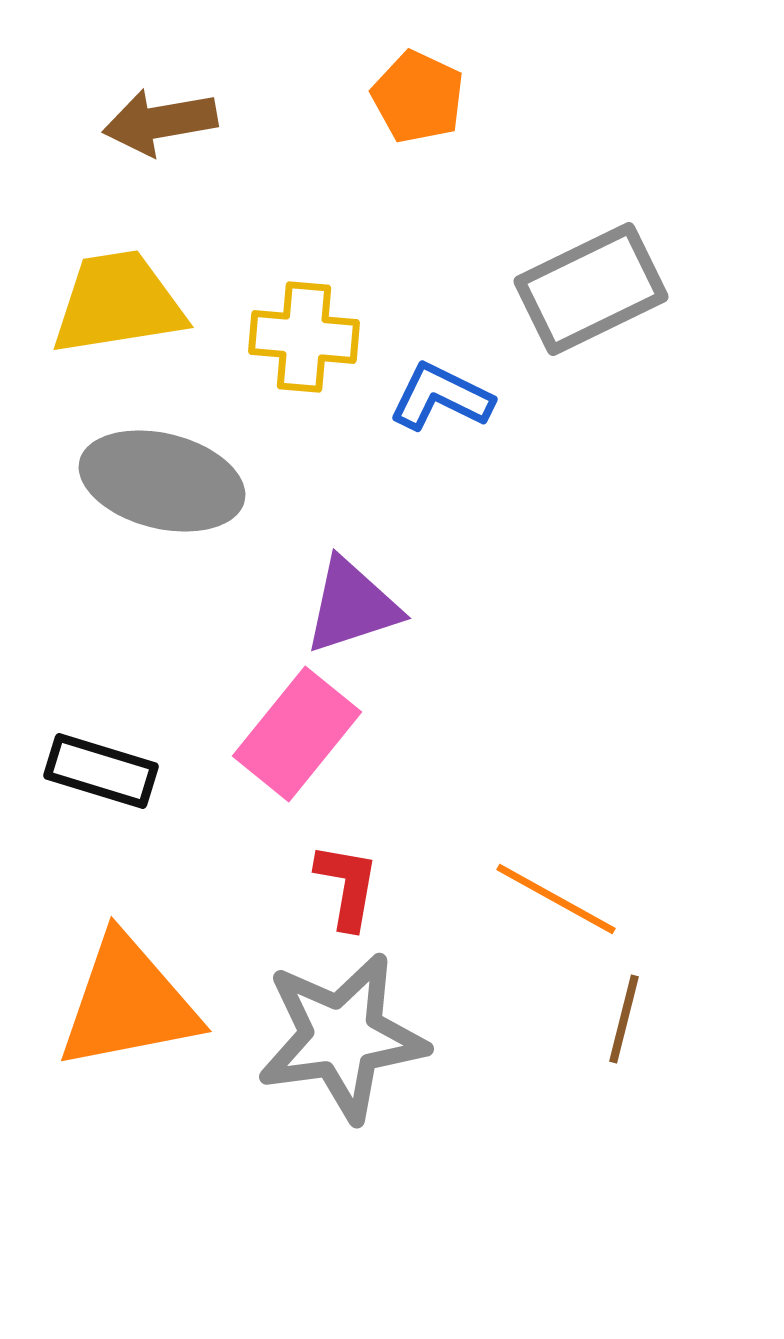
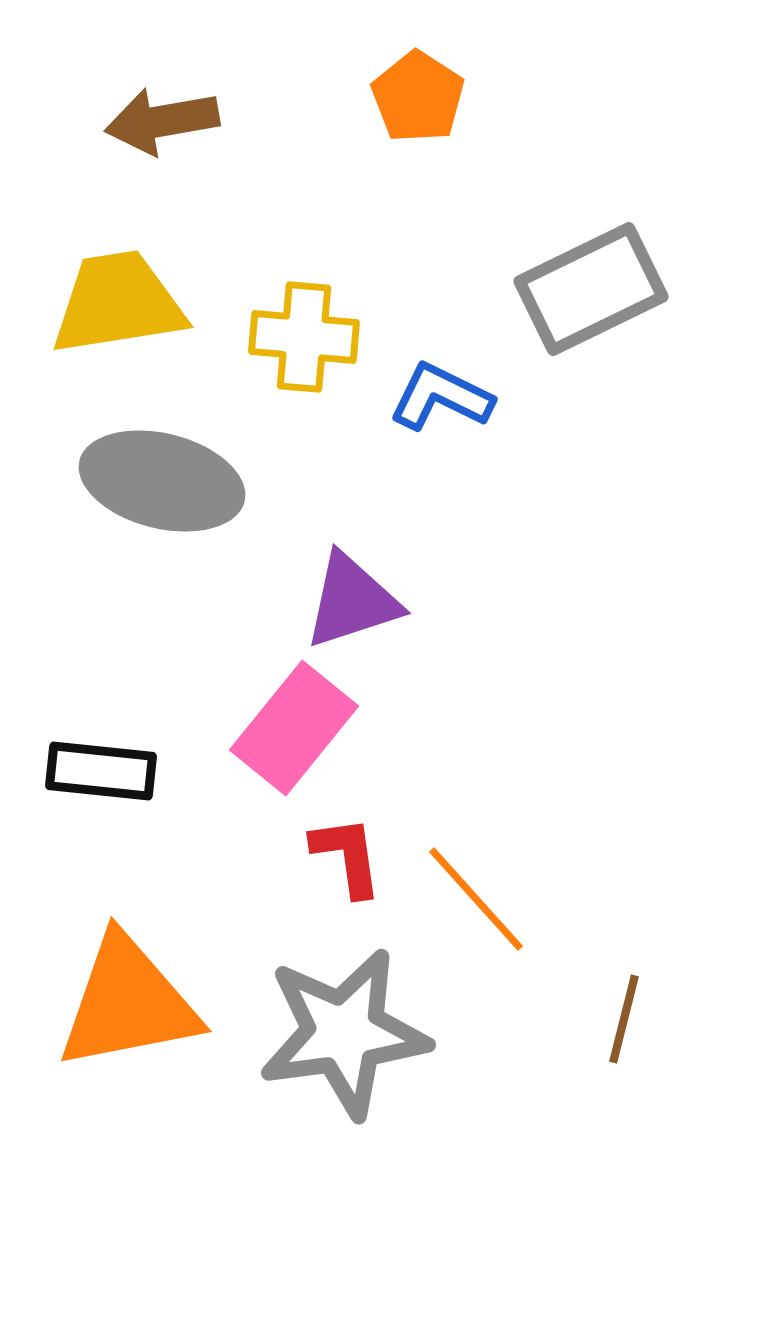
orange pentagon: rotated 8 degrees clockwise
brown arrow: moved 2 px right, 1 px up
purple triangle: moved 5 px up
pink rectangle: moved 3 px left, 6 px up
black rectangle: rotated 11 degrees counterclockwise
red L-shape: moved 30 px up; rotated 18 degrees counterclockwise
orange line: moved 80 px left; rotated 19 degrees clockwise
gray star: moved 2 px right, 4 px up
